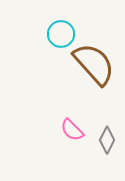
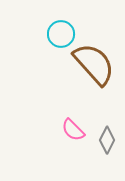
pink semicircle: moved 1 px right
